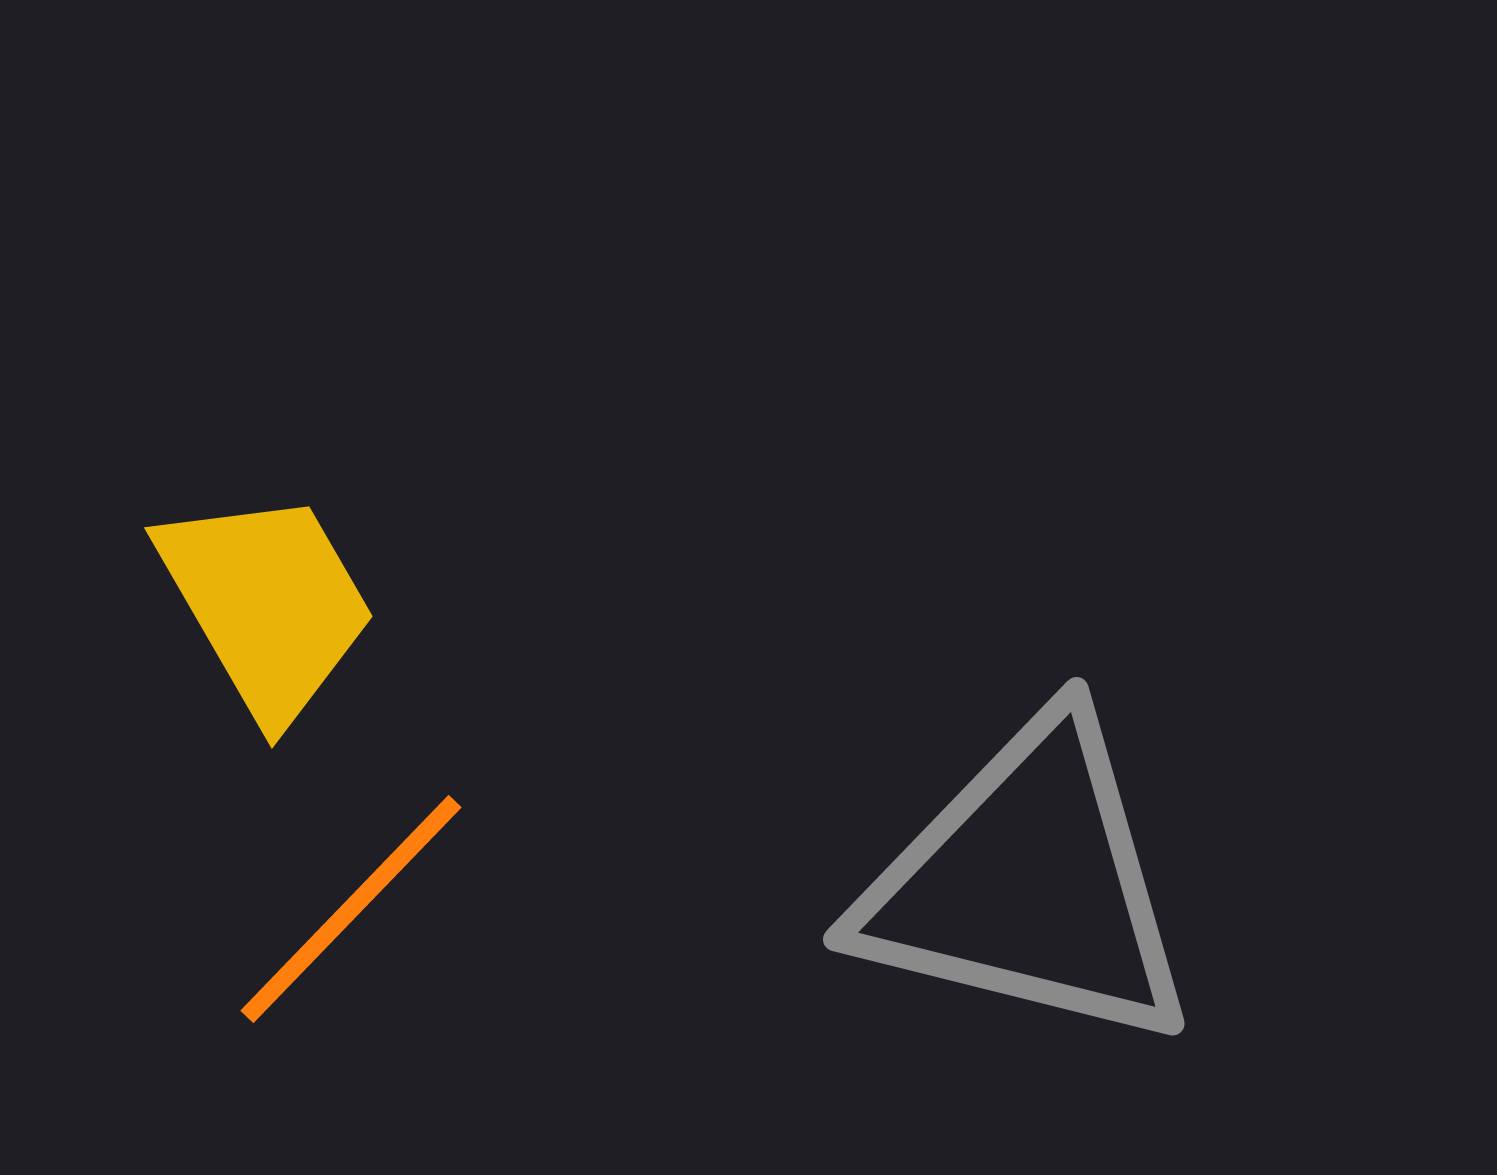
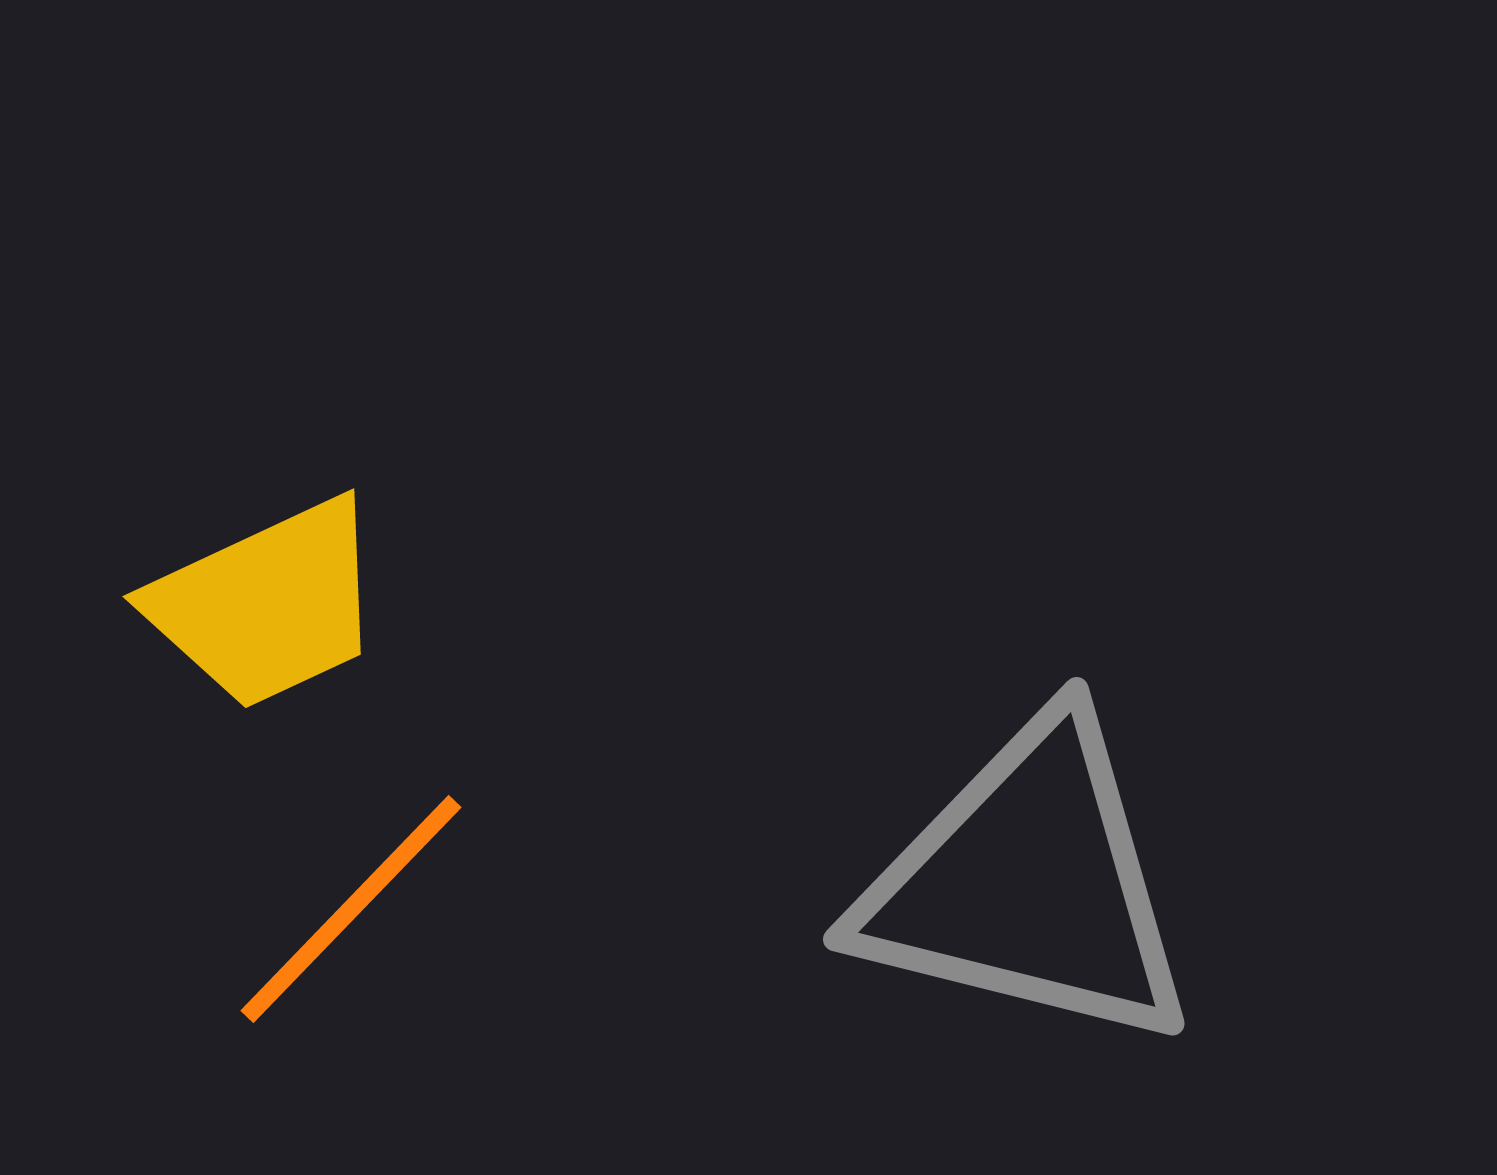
yellow trapezoid: rotated 95 degrees clockwise
